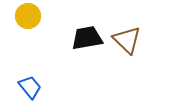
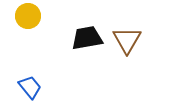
brown triangle: rotated 16 degrees clockwise
